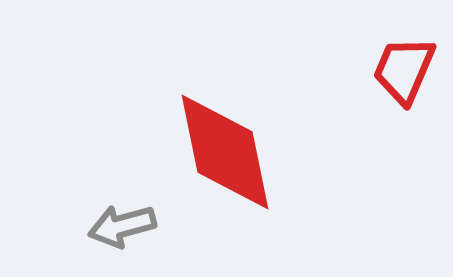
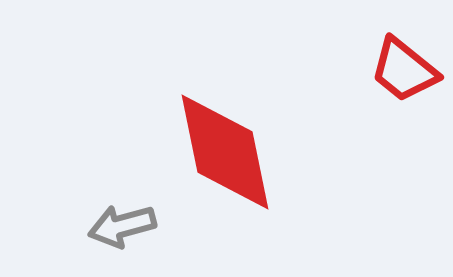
red trapezoid: rotated 74 degrees counterclockwise
